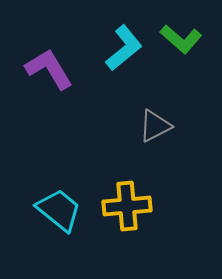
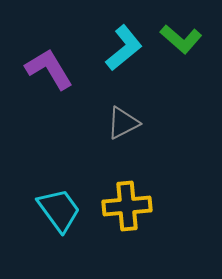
gray triangle: moved 32 px left, 3 px up
cyan trapezoid: rotated 15 degrees clockwise
